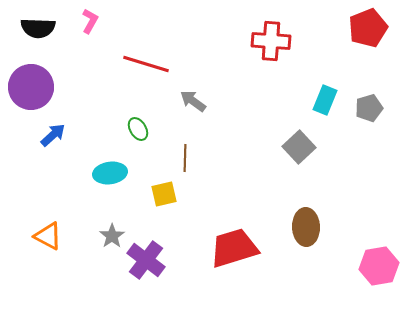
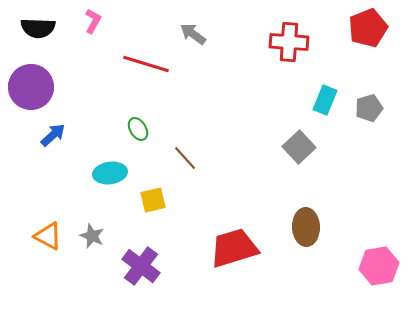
pink L-shape: moved 3 px right
red cross: moved 18 px right, 1 px down
gray arrow: moved 67 px up
brown line: rotated 44 degrees counterclockwise
yellow square: moved 11 px left, 6 px down
gray star: moved 20 px left; rotated 15 degrees counterclockwise
purple cross: moved 5 px left, 6 px down
